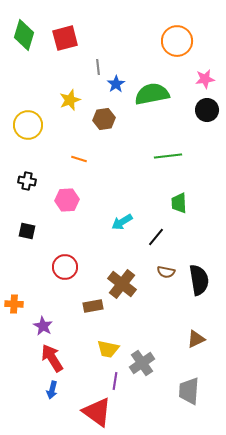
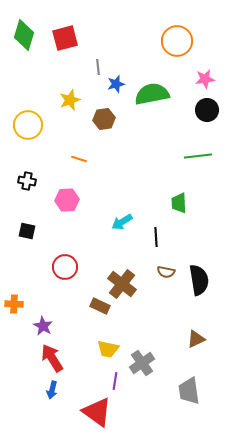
blue star: rotated 18 degrees clockwise
green line: moved 30 px right
black line: rotated 42 degrees counterclockwise
brown rectangle: moved 7 px right; rotated 36 degrees clockwise
gray trapezoid: rotated 12 degrees counterclockwise
